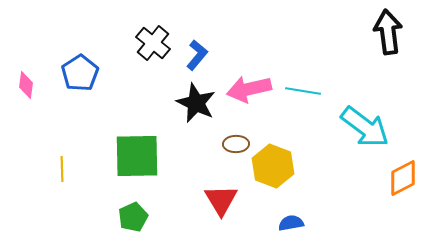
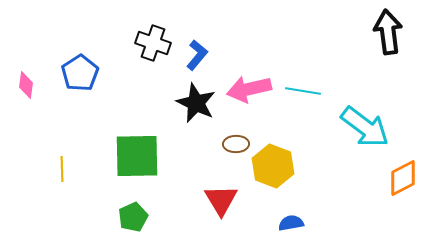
black cross: rotated 20 degrees counterclockwise
